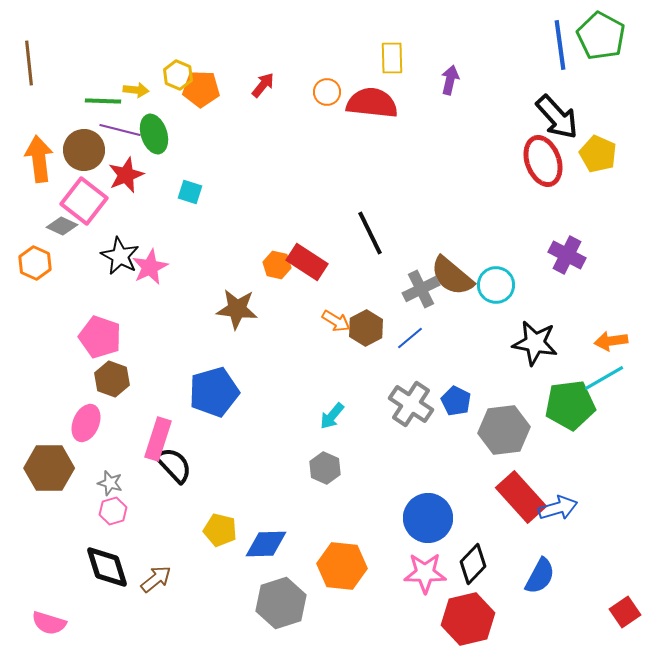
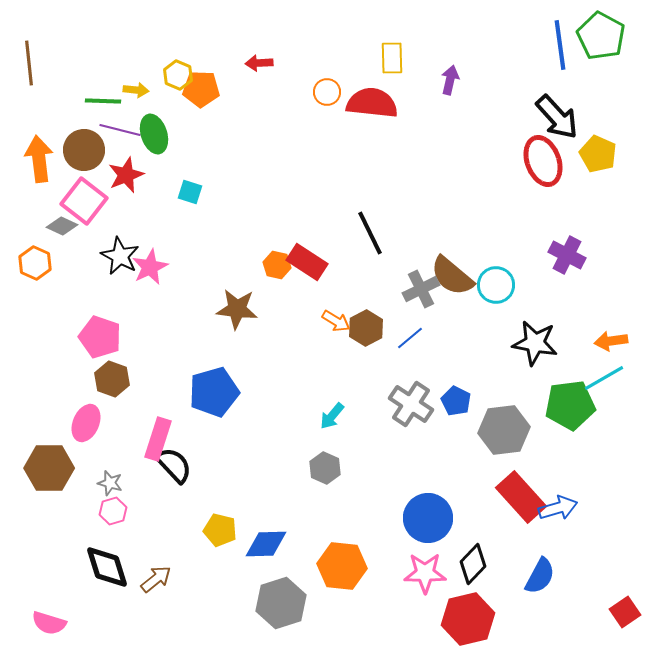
red arrow at (263, 85): moved 4 px left, 22 px up; rotated 132 degrees counterclockwise
